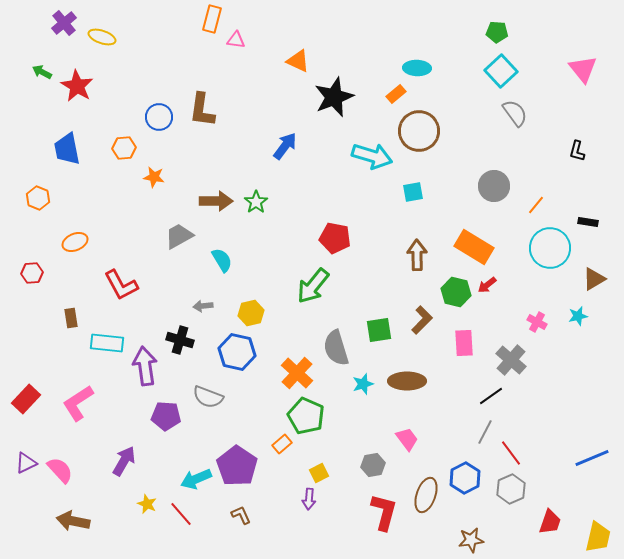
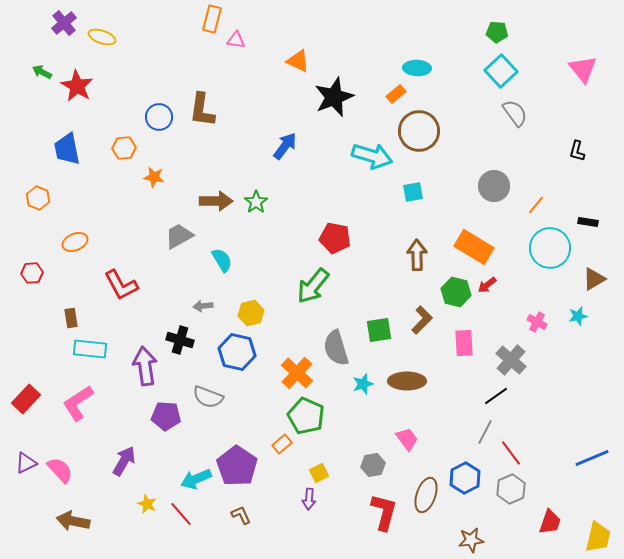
cyan rectangle at (107, 343): moved 17 px left, 6 px down
black line at (491, 396): moved 5 px right
